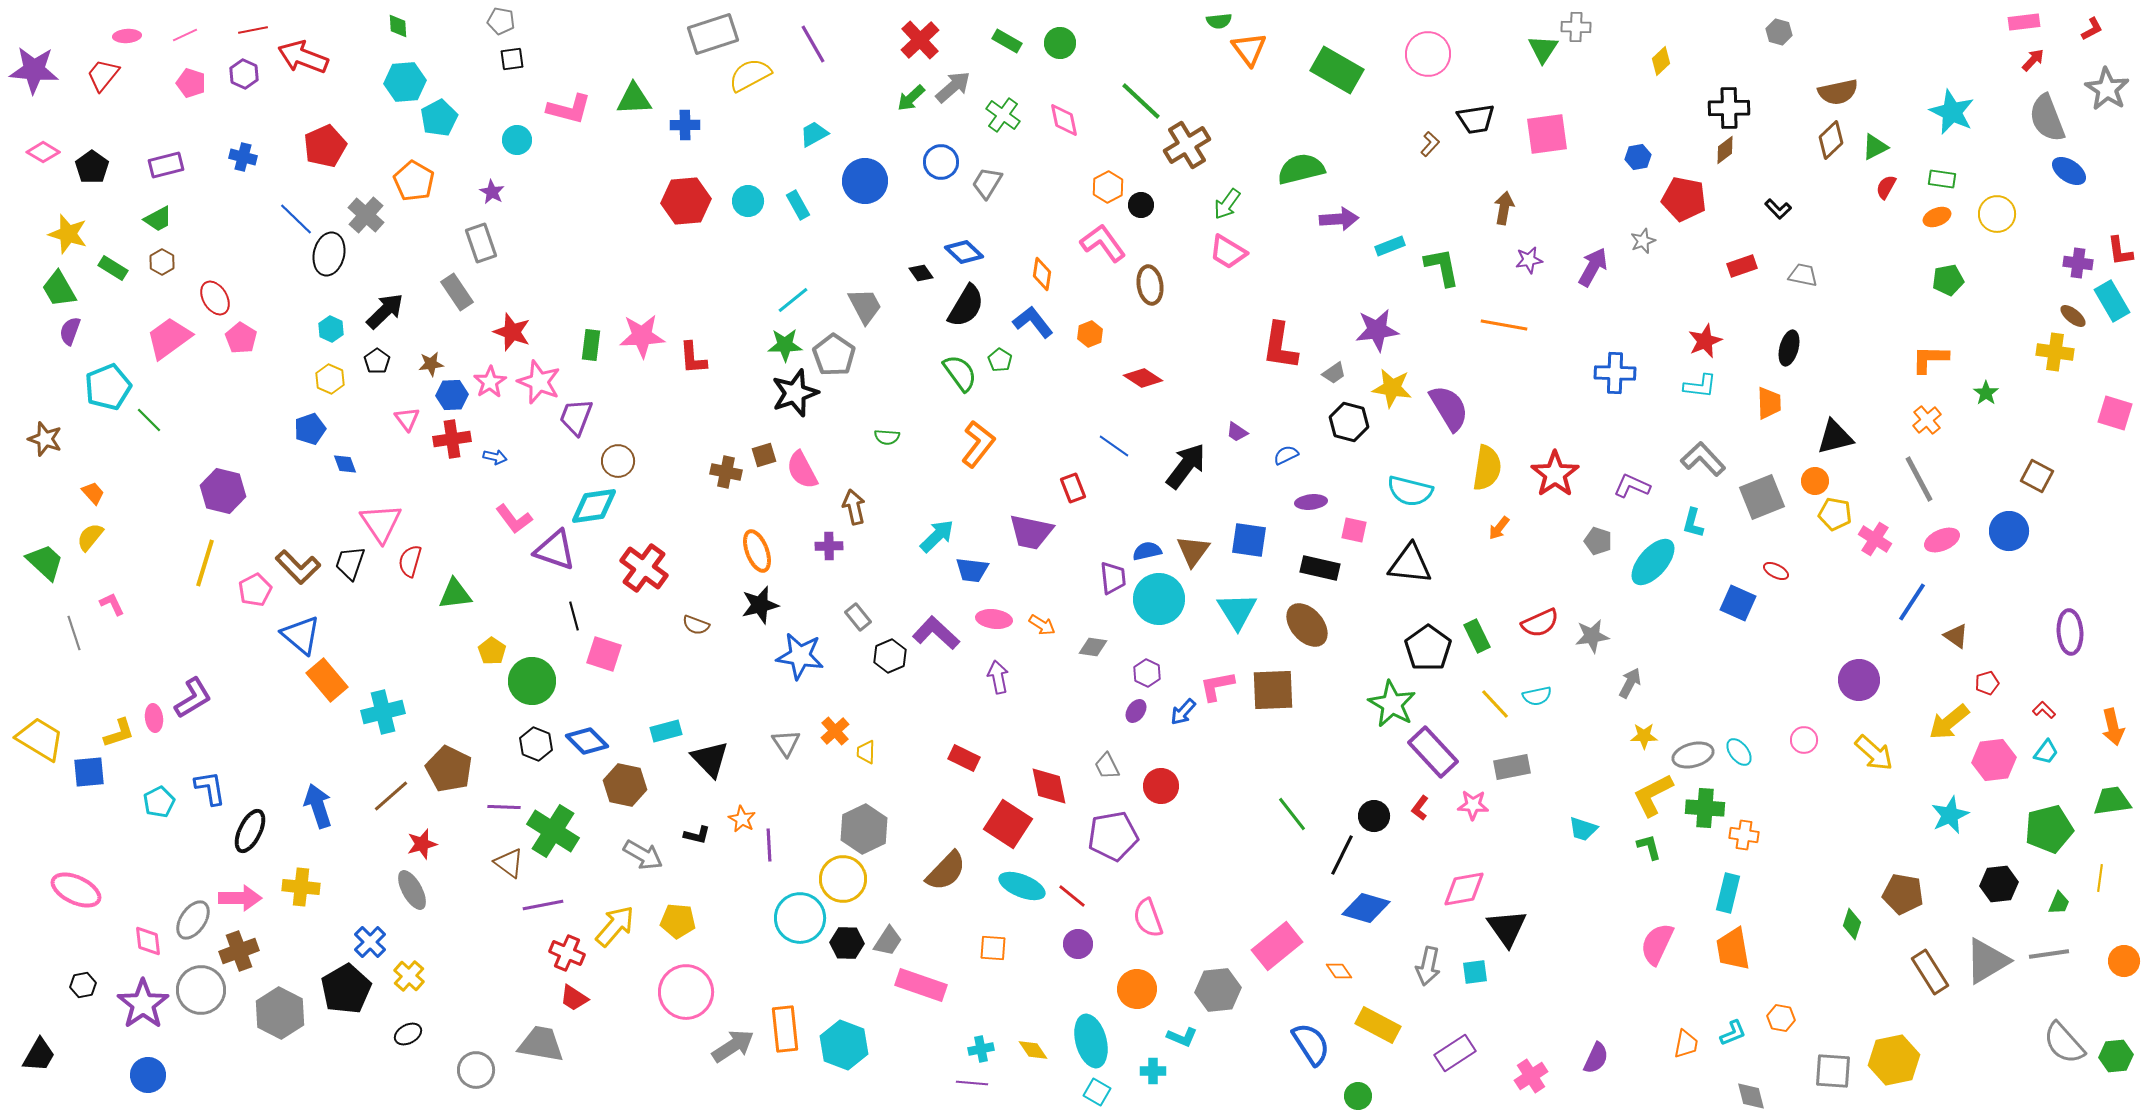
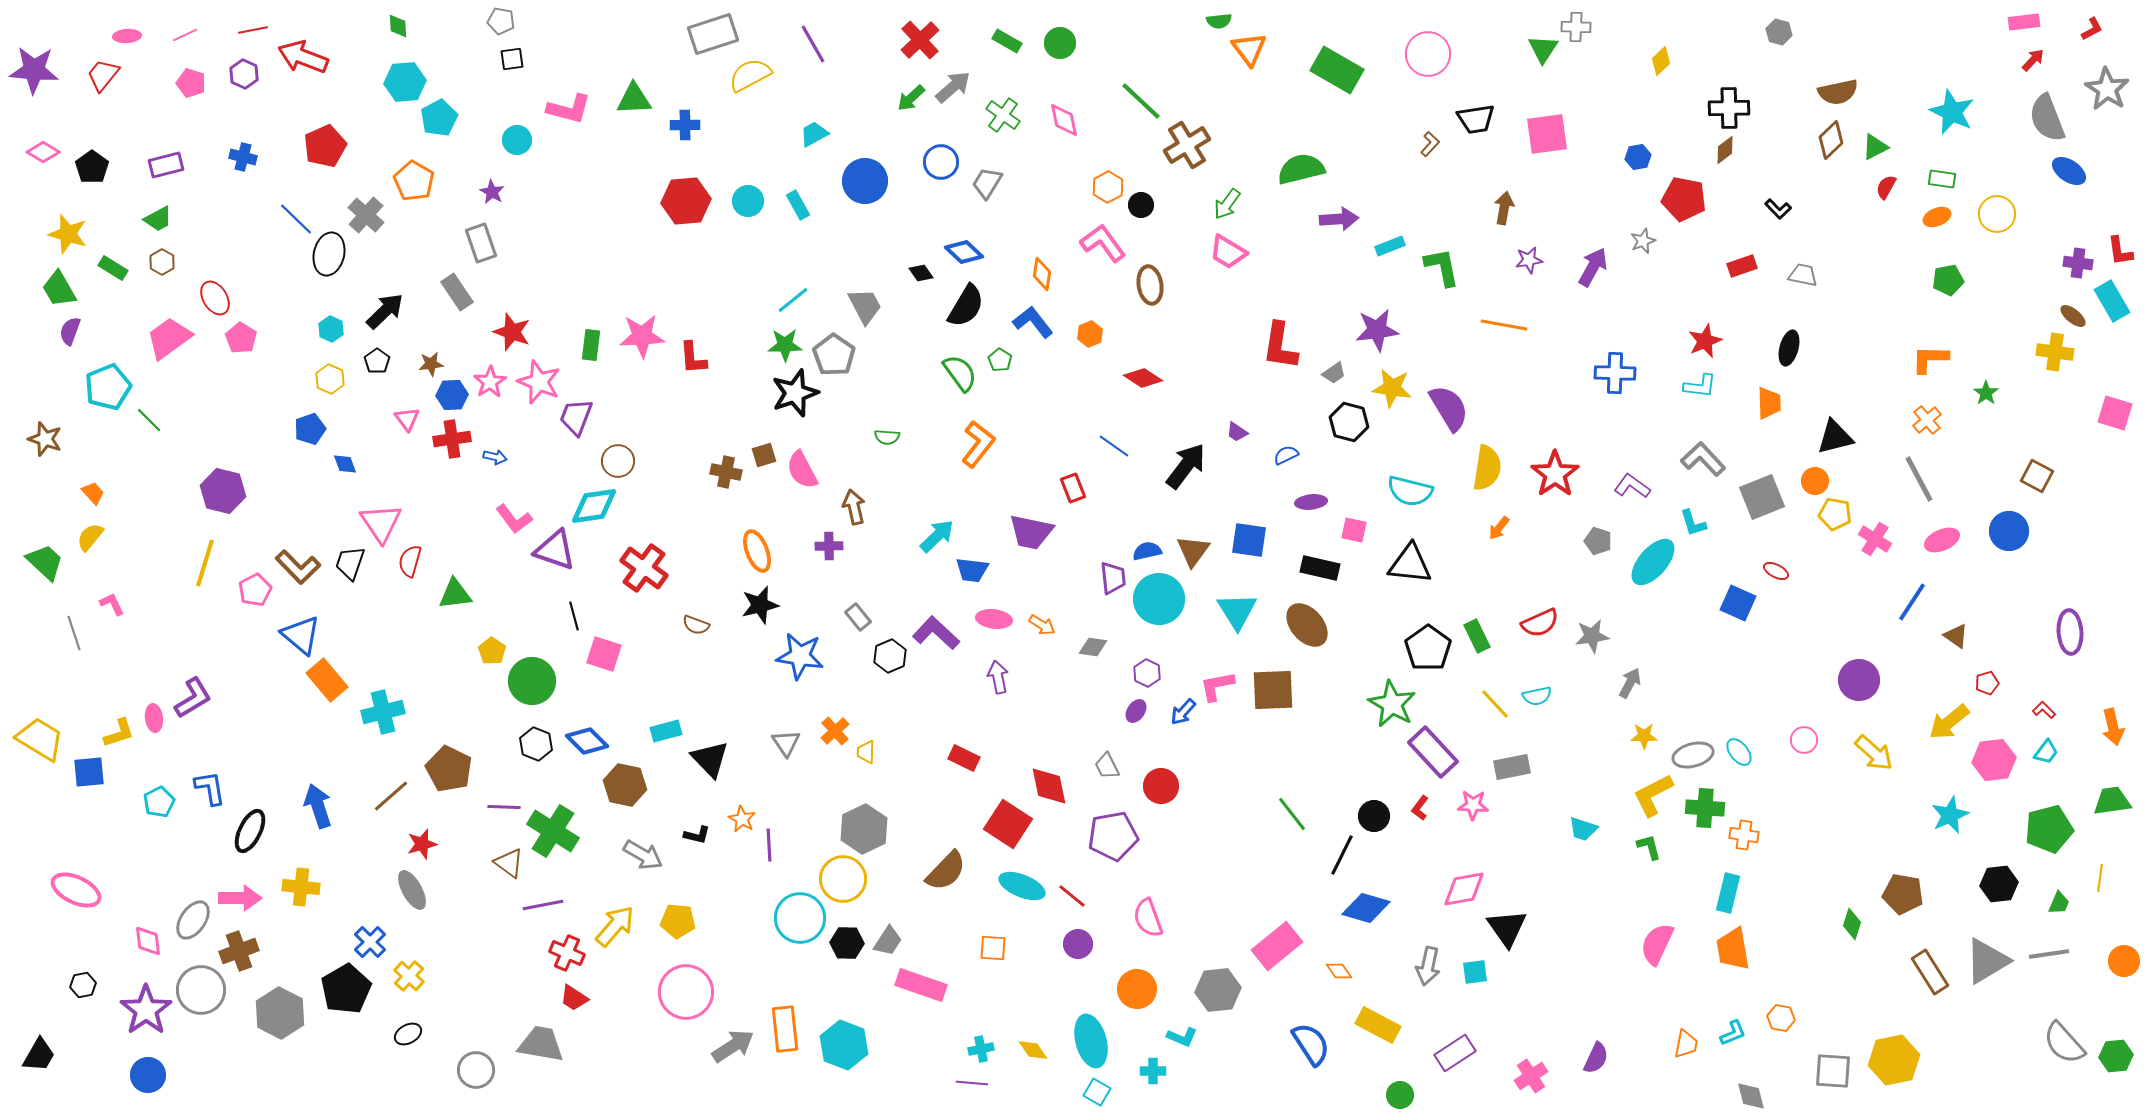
purple L-shape at (1632, 486): rotated 12 degrees clockwise
cyan L-shape at (1693, 523): rotated 32 degrees counterclockwise
purple star at (143, 1004): moved 3 px right, 6 px down
green circle at (1358, 1096): moved 42 px right, 1 px up
